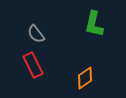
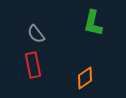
green L-shape: moved 1 px left, 1 px up
red rectangle: rotated 15 degrees clockwise
